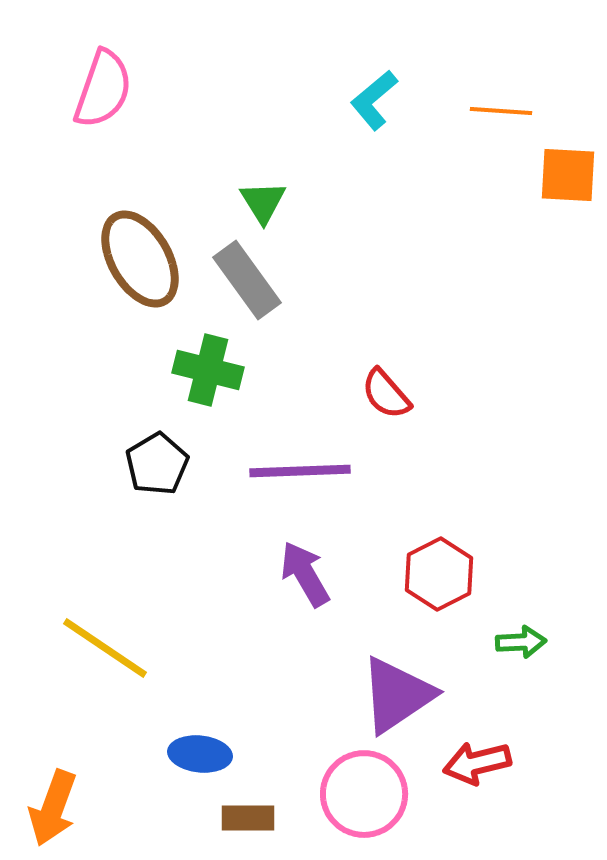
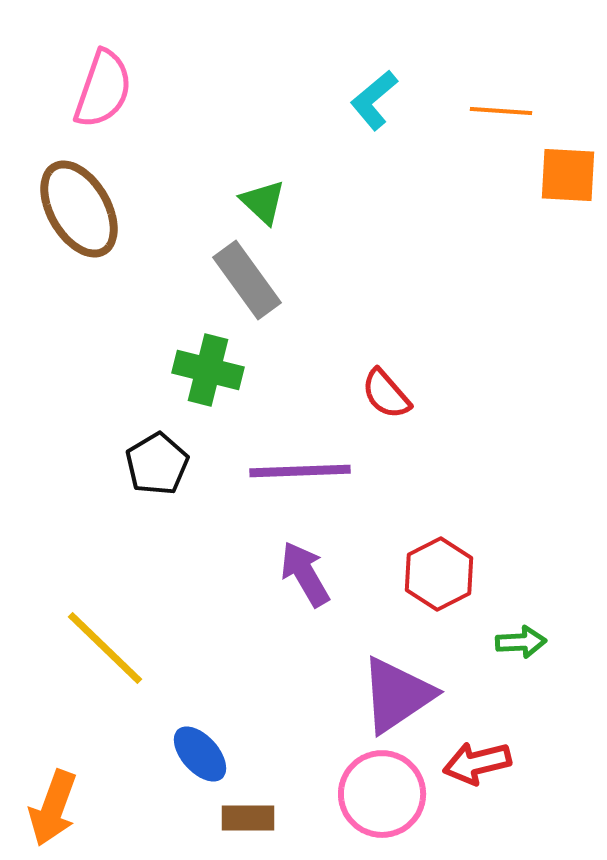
green triangle: rotated 15 degrees counterclockwise
brown ellipse: moved 61 px left, 50 px up
yellow line: rotated 10 degrees clockwise
blue ellipse: rotated 42 degrees clockwise
pink circle: moved 18 px right
